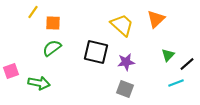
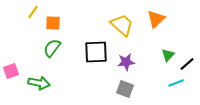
green semicircle: rotated 18 degrees counterclockwise
black square: rotated 15 degrees counterclockwise
